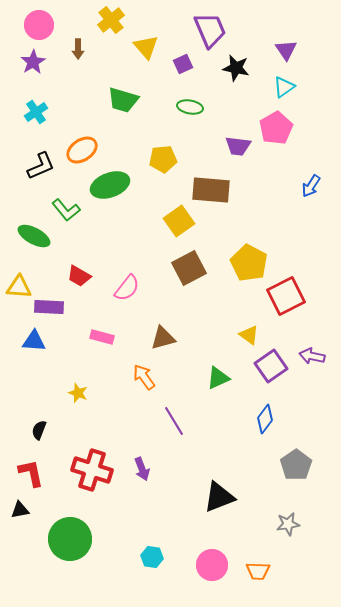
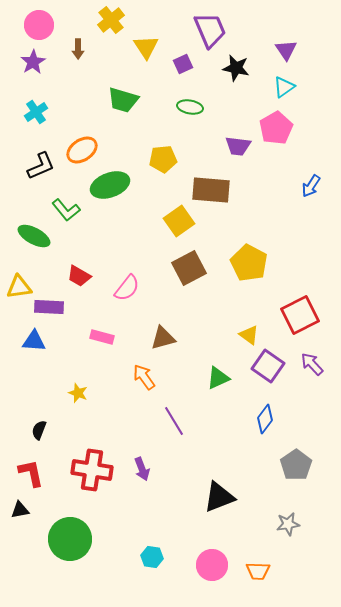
yellow triangle at (146, 47): rotated 8 degrees clockwise
yellow triangle at (19, 287): rotated 12 degrees counterclockwise
red square at (286, 296): moved 14 px right, 19 px down
purple arrow at (312, 356): moved 8 px down; rotated 35 degrees clockwise
purple square at (271, 366): moved 3 px left; rotated 20 degrees counterclockwise
red cross at (92, 470): rotated 9 degrees counterclockwise
